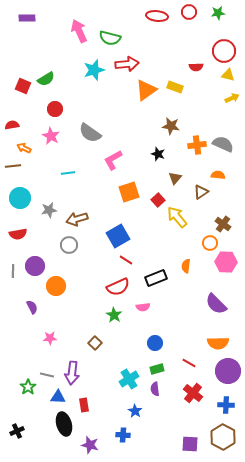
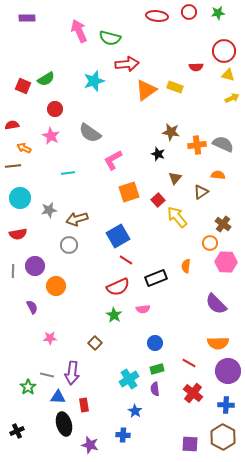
cyan star at (94, 70): moved 11 px down
brown star at (171, 126): moved 6 px down
pink semicircle at (143, 307): moved 2 px down
